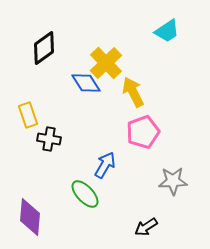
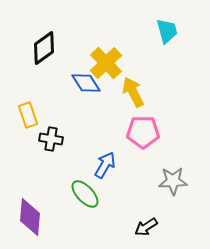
cyan trapezoid: rotated 72 degrees counterclockwise
pink pentagon: rotated 20 degrees clockwise
black cross: moved 2 px right
